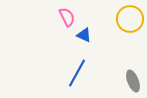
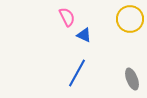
gray ellipse: moved 1 px left, 2 px up
